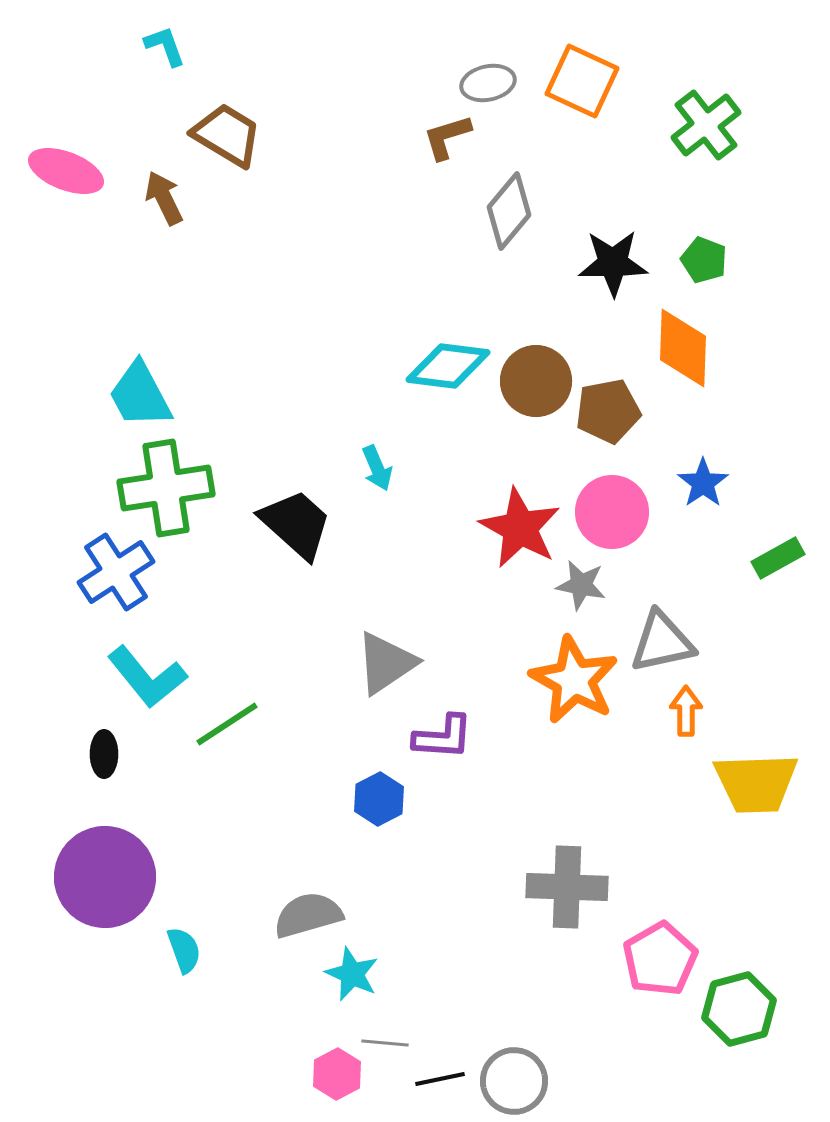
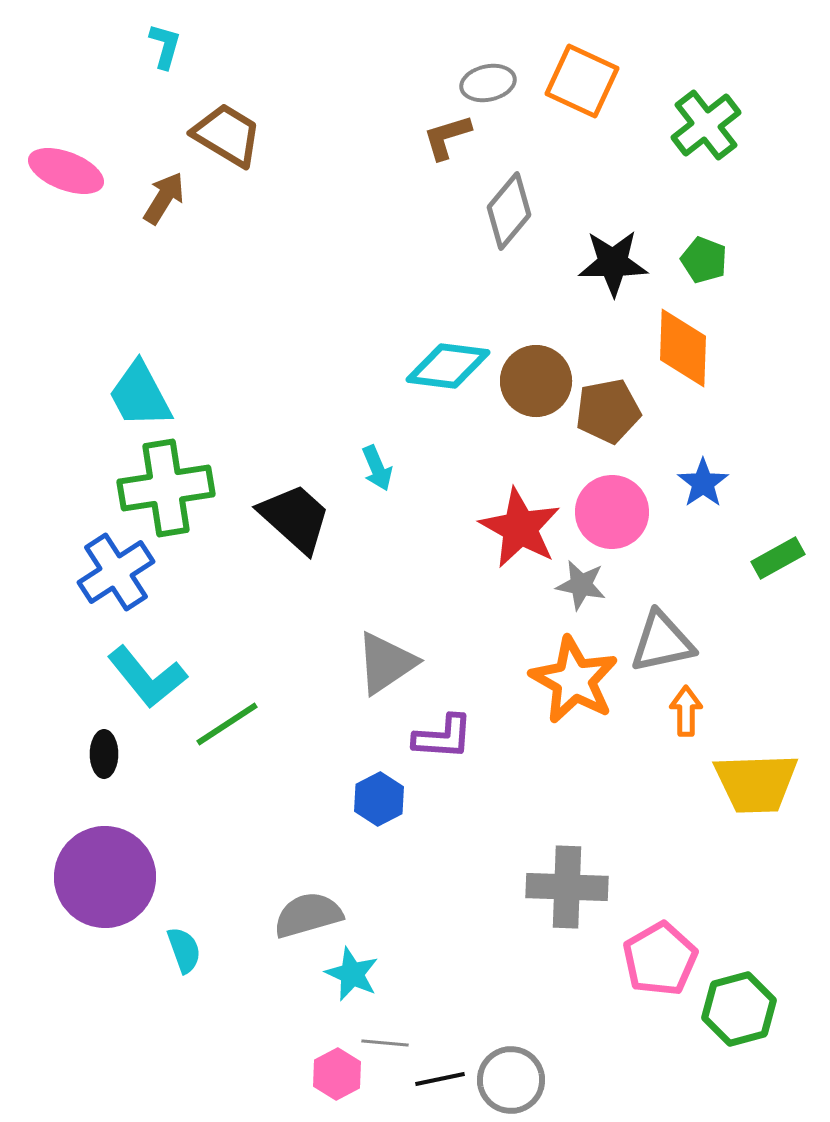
cyan L-shape at (165, 46): rotated 36 degrees clockwise
brown arrow at (164, 198): rotated 58 degrees clockwise
black trapezoid at (296, 524): moved 1 px left, 6 px up
gray circle at (514, 1081): moved 3 px left, 1 px up
